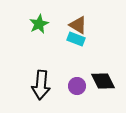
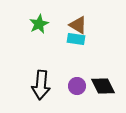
cyan rectangle: rotated 12 degrees counterclockwise
black diamond: moved 5 px down
